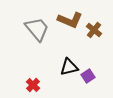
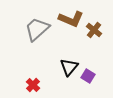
brown L-shape: moved 1 px right, 1 px up
gray trapezoid: rotated 92 degrees counterclockwise
black triangle: rotated 36 degrees counterclockwise
purple square: rotated 24 degrees counterclockwise
